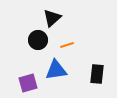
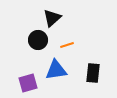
black rectangle: moved 4 px left, 1 px up
